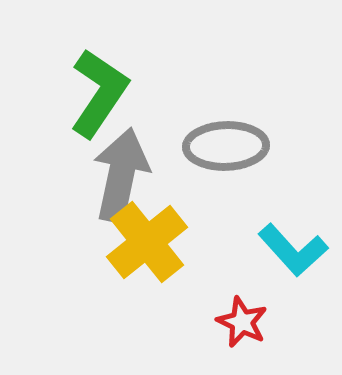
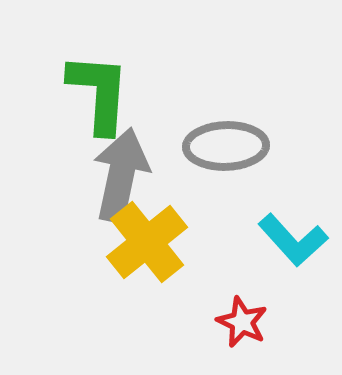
green L-shape: rotated 30 degrees counterclockwise
cyan L-shape: moved 10 px up
